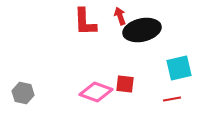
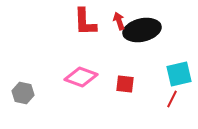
red arrow: moved 1 px left, 5 px down
cyan square: moved 6 px down
pink diamond: moved 15 px left, 15 px up
red line: rotated 54 degrees counterclockwise
